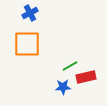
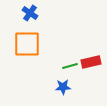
blue cross: rotated 28 degrees counterclockwise
green line: rotated 14 degrees clockwise
red rectangle: moved 5 px right, 15 px up
